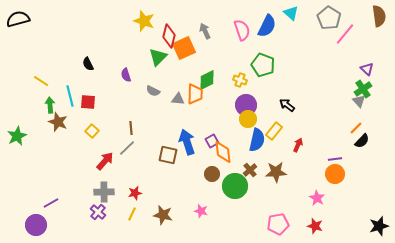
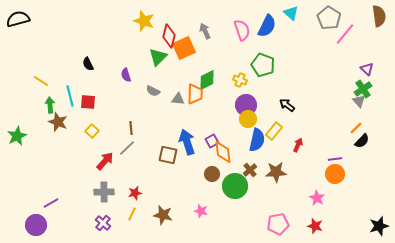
purple cross at (98, 212): moved 5 px right, 11 px down
